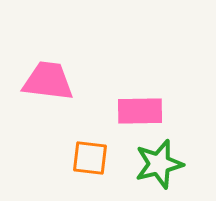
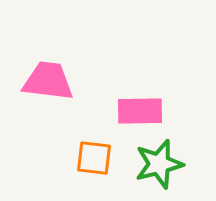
orange square: moved 4 px right
